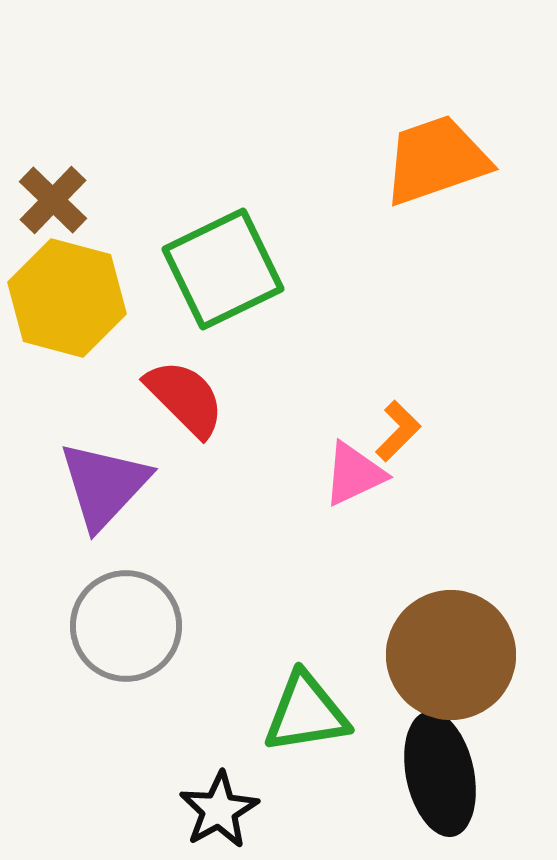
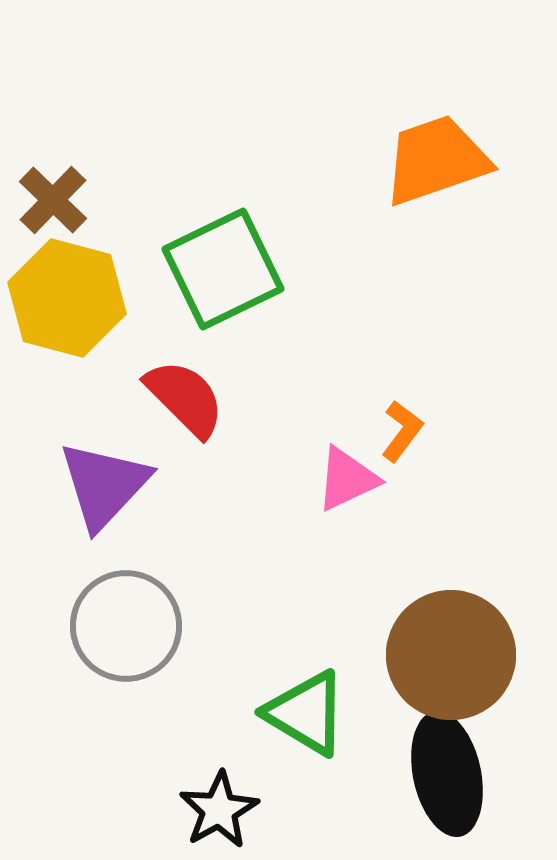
orange L-shape: moved 4 px right; rotated 8 degrees counterclockwise
pink triangle: moved 7 px left, 5 px down
green triangle: rotated 40 degrees clockwise
black ellipse: moved 7 px right
